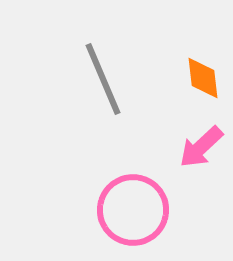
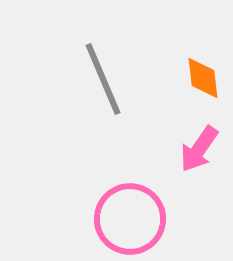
pink arrow: moved 2 px left, 2 px down; rotated 12 degrees counterclockwise
pink circle: moved 3 px left, 9 px down
